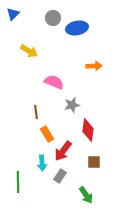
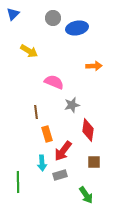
orange rectangle: rotated 14 degrees clockwise
gray rectangle: moved 1 px up; rotated 40 degrees clockwise
